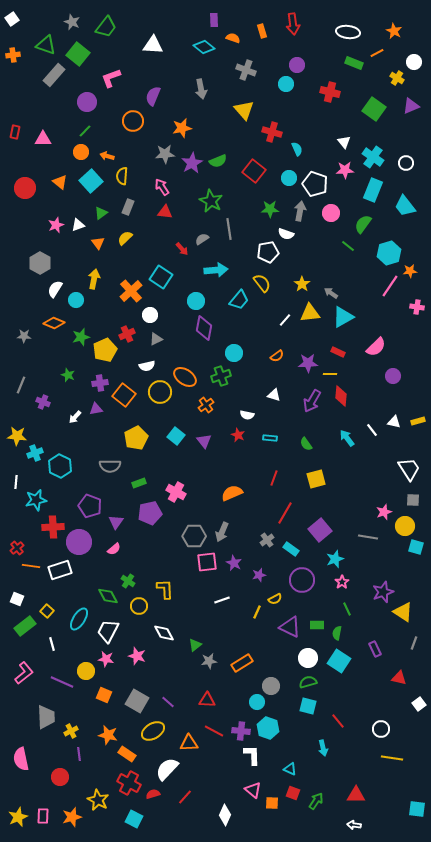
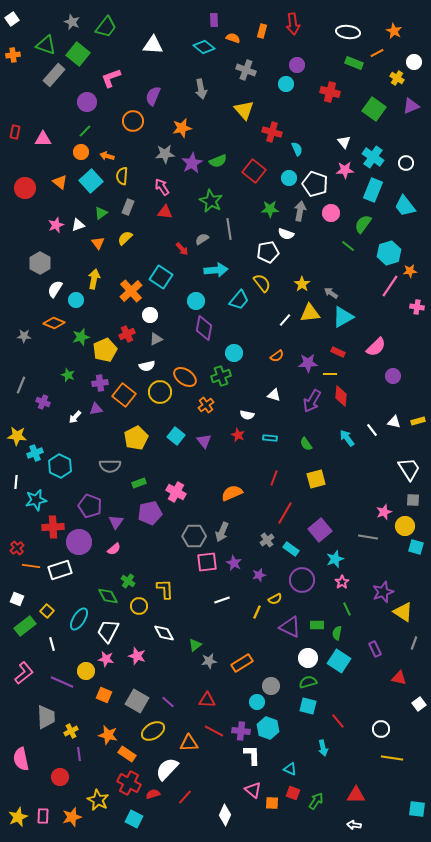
orange rectangle at (262, 31): rotated 32 degrees clockwise
